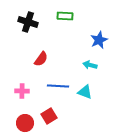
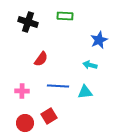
cyan triangle: rotated 28 degrees counterclockwise
